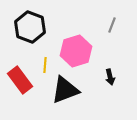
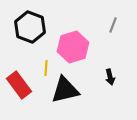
gray line: moved 1 px right
pink hexagon: moved 3 px left, 4 px up
yellow line: moved 1 px right, 3 px down
red rectangle: moved 1 px left, 5 px down
black triangle: rotated 8 degrees clockwise
